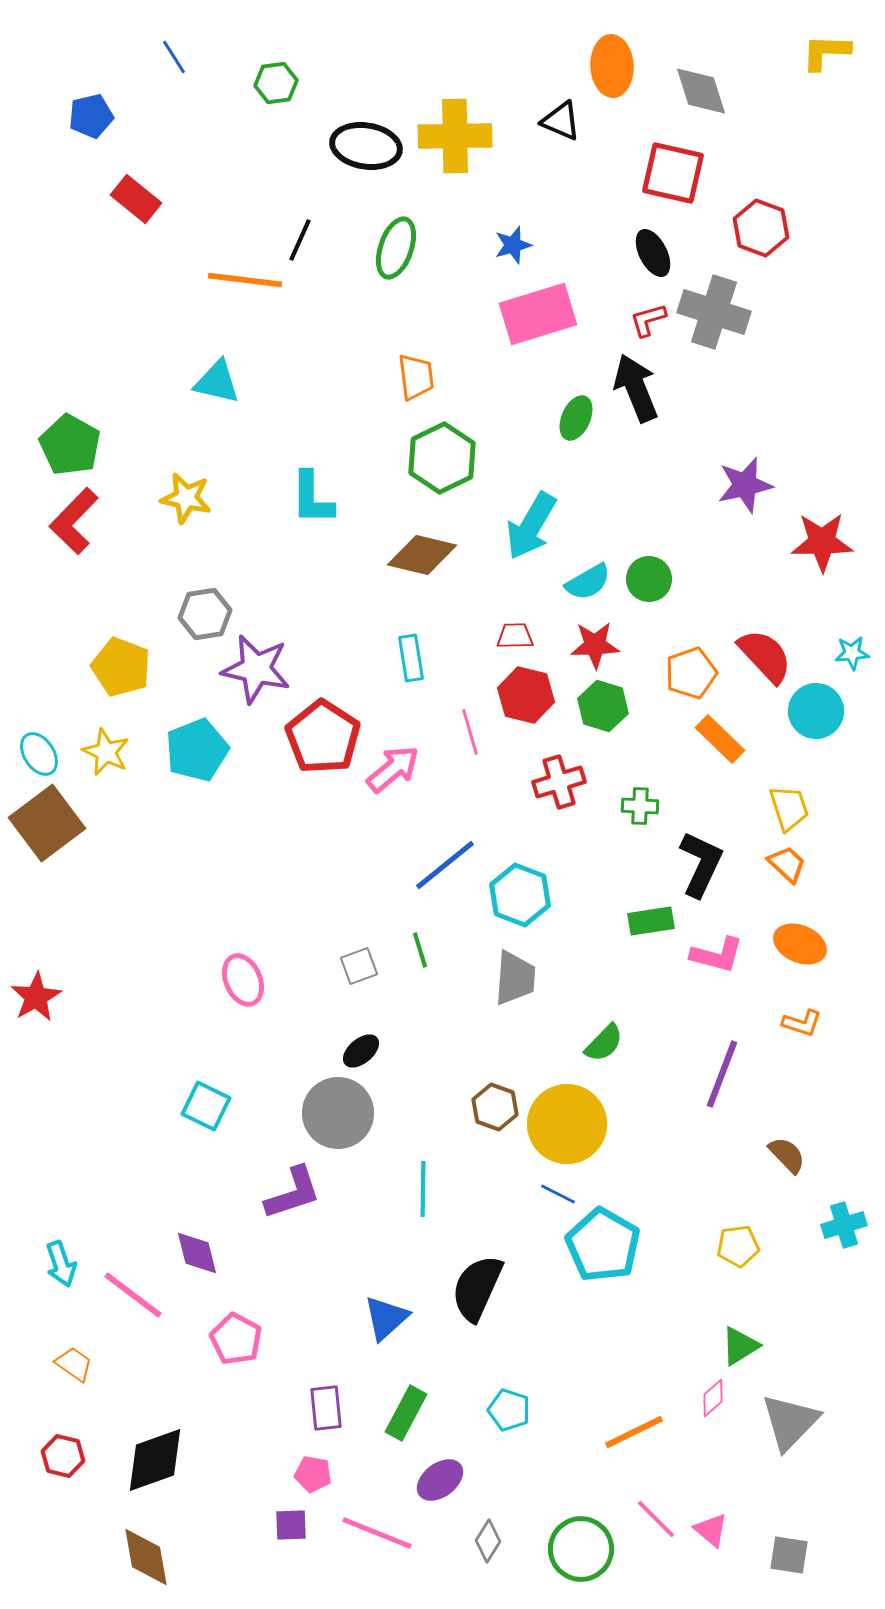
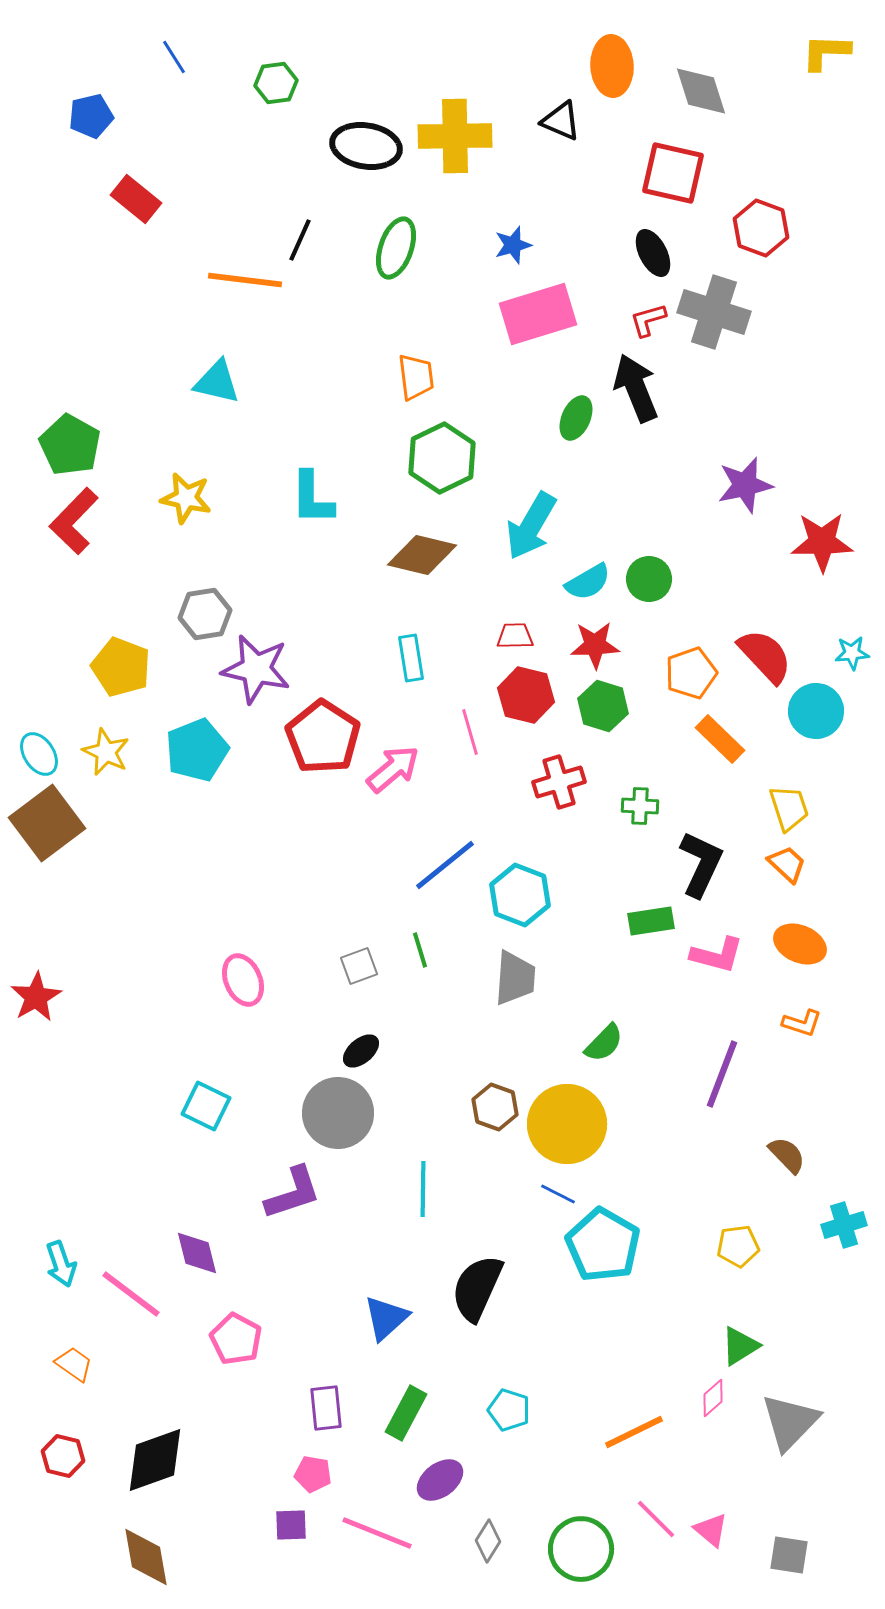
pink line at (133, 1295): moved 2 px left, 1 px up
